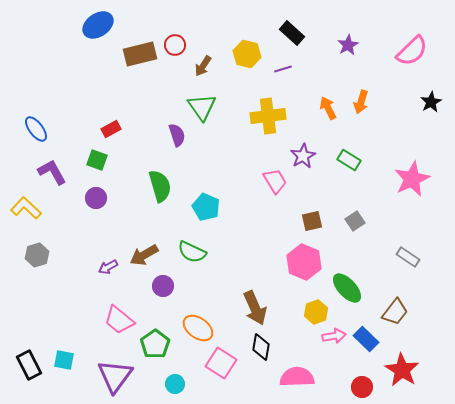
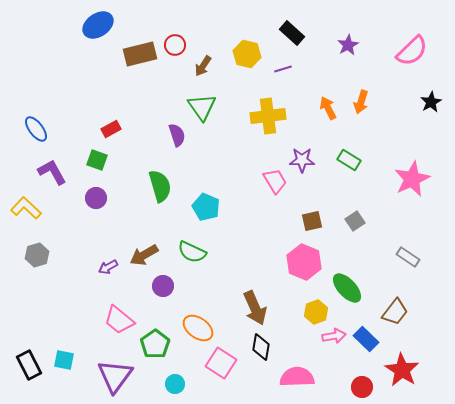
purple star at (303, 156): moved 1 px left, 4 px down; rotated 30 degrees clockwise
